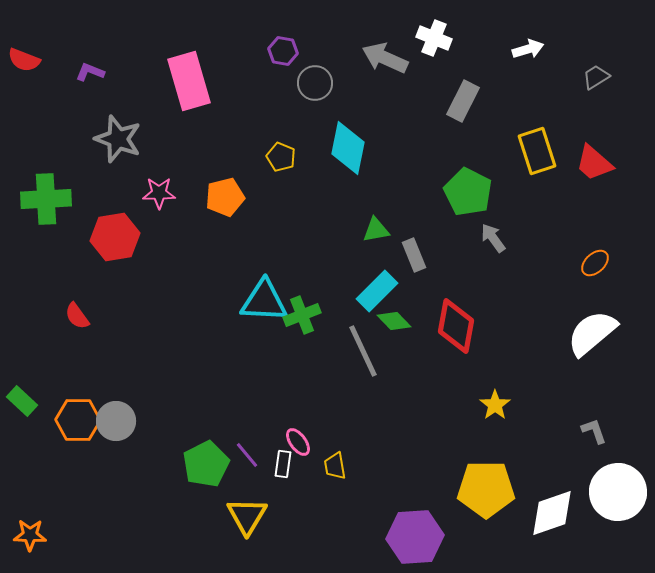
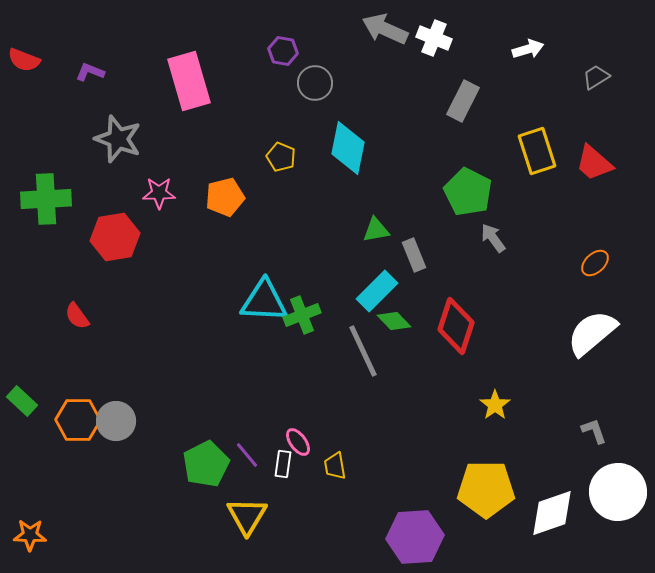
gray arrow at (385, 58): moved 29 px up
red diamond at (456, 326): rotated 8 degrees clockwise
